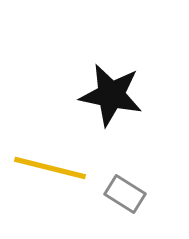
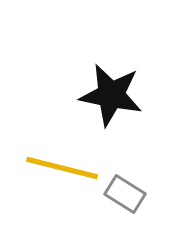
yellow line: moved 12 px right
